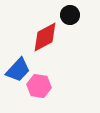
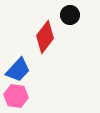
red diamond: rotated 24 degrees counterclockwise
pink hexagon: moved 23 px left, 10 px down
